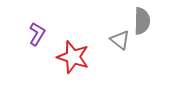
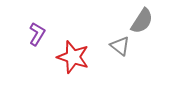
gray semicircle: rotated 32 degrees clockwise
gray triangle: moved 6 px down
